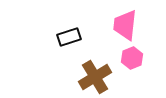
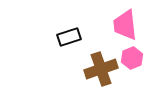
pink trapezoid: rotated 12 degrees counterclockwise
brown cross: moved 6 px right, 8 px up; rotated 12 degrees clockwise
